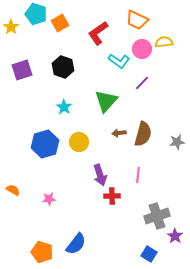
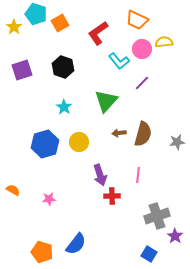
yellow star: moved 3 px right
cyan L-shape: rotated 15 degrees clockwise
